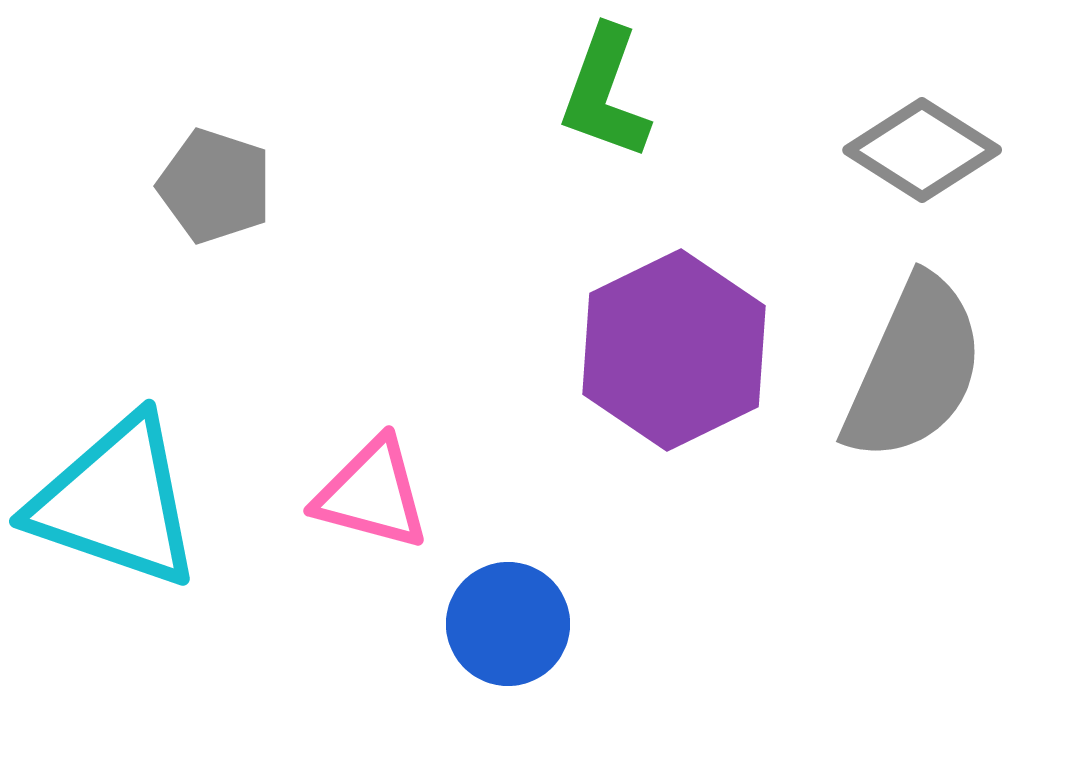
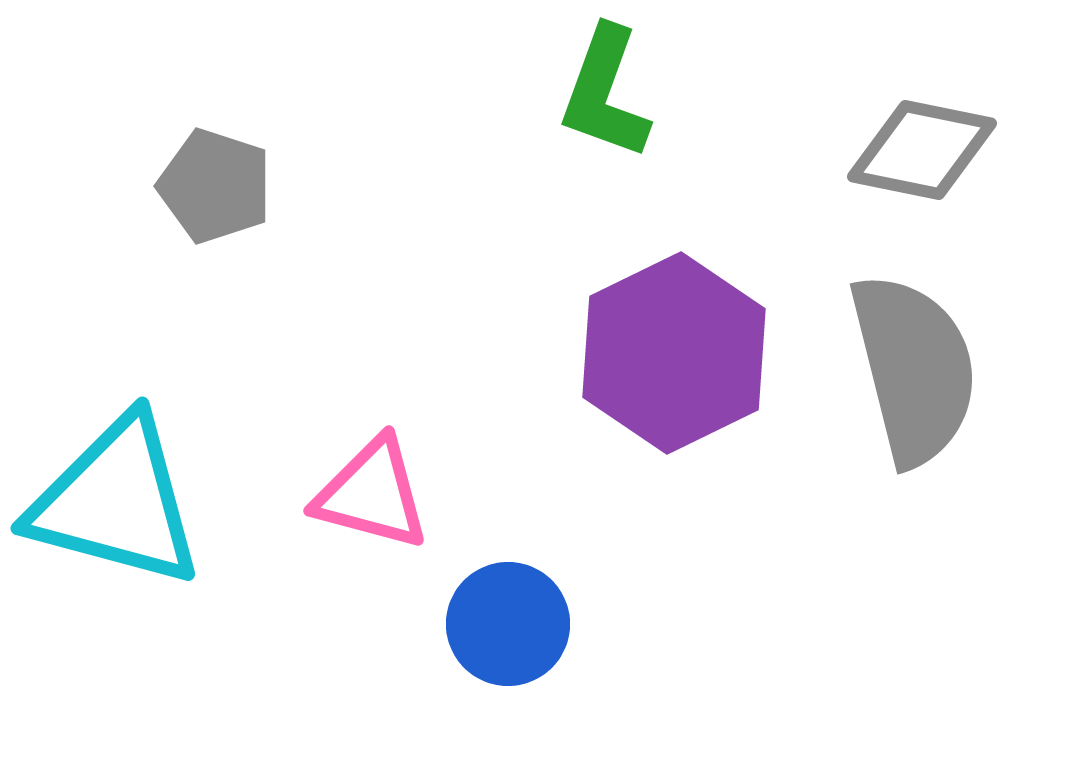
gray diamond: rotated 21 degrees counterclockwise
purple hexagon: moved 3 px down
gray semicircle: rotated 38 degrees counterclockwise
cyan triangle: rotated 4 degrees counterclockwise
